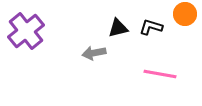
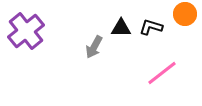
black triangle: moved 3 px right; rotated 15 degrees clockwise
gray arrow: moved 6 px up; rotated 50 degrees counterclockwise
pink line: moved 2 px right, 1 px up; rotated 48 degrees counterclockwise
